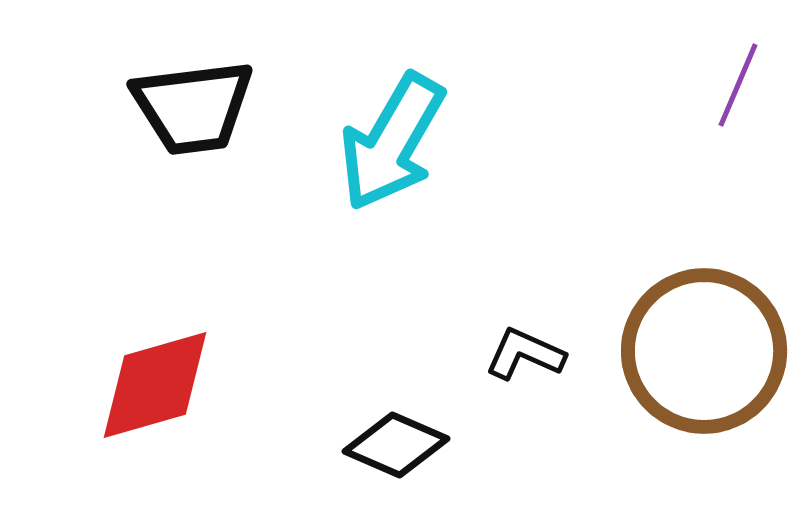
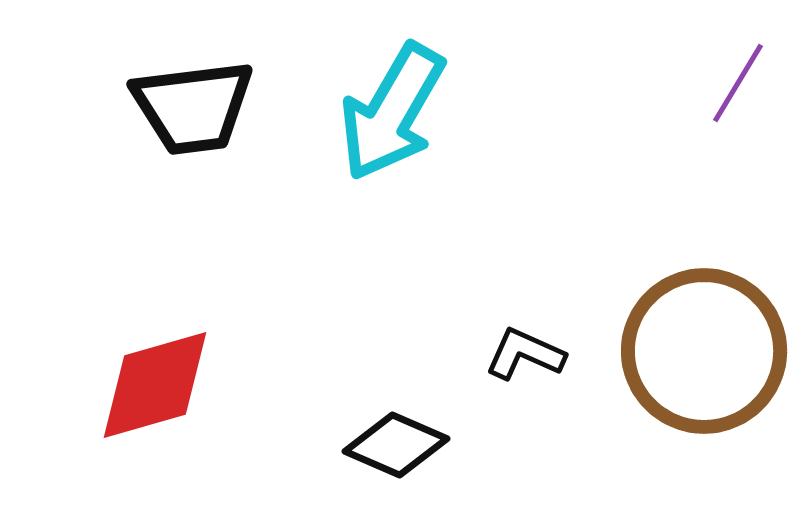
purple line: moved 2 px up; rotated 8 degrees clockwise
cyan arrow: moved 30 px up
